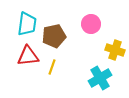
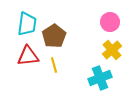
pink circle: moved 19 px right, 2 px up
brown pentagon: rotated 20 degrees counterclockwise
yellow cross: moved 3 px left; rotated 30 degrees clockwise
yellow line: moved 2 px right, 2 px up; rotated 35 degrees counterclockwise
cyan cross: rotated 10 degrees clockwise
